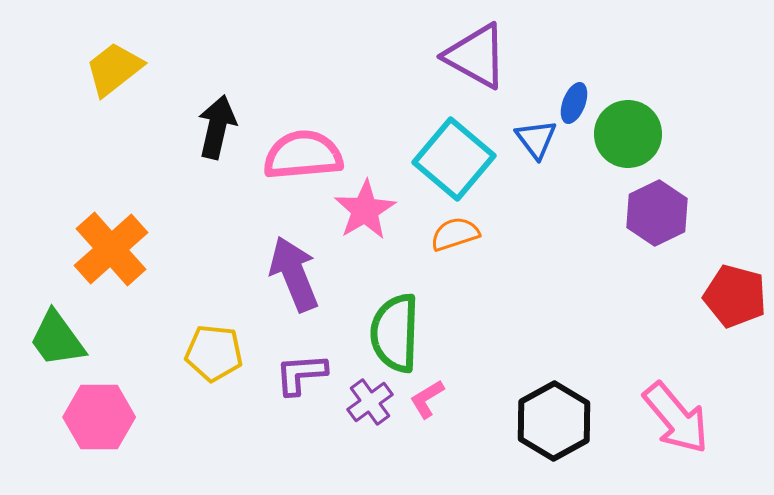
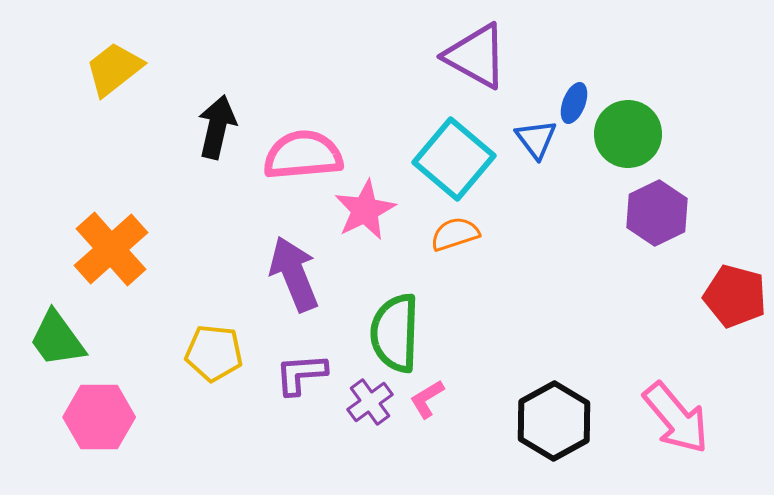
pink star: rotated 4 degrees clockwise
